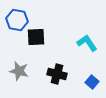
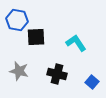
cyan L-shape: moved 11 px left
